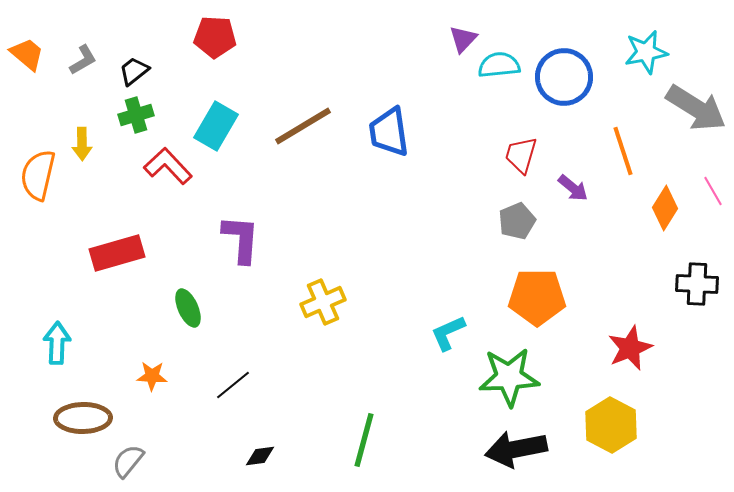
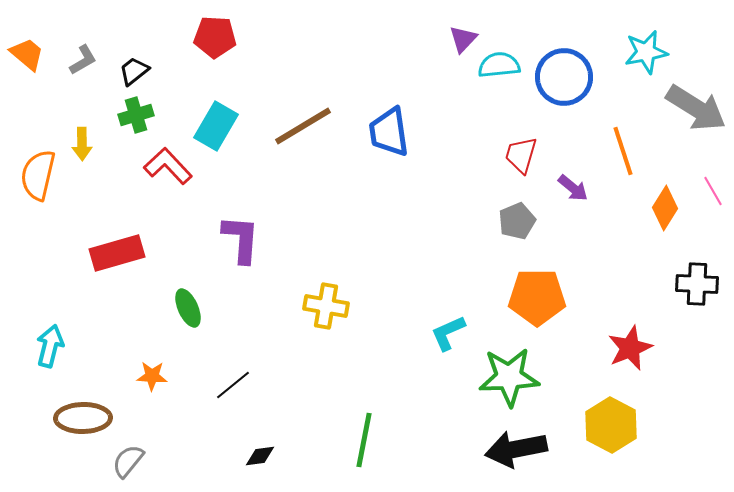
yellow cross: moved 3 px right, 4 px down; rotated 33 degrees clockwise
cyan arrow: moved 7 px left, 3 px down; rotated 12 degrees clockwise
green line: rotated 4 degrees counterclockwise
